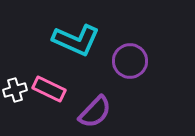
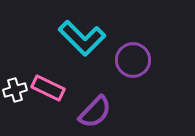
cyan L-shape: moved 6 px right, 2 px up; rotated 21 degrees clockwise
purple circle: moved 3 px right, 1 px up
pink rectangle: moved 1 px left, 1 px up
